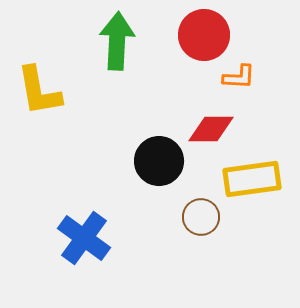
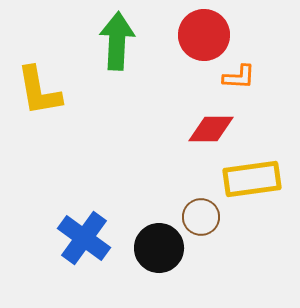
black circle: moved 87 px down
